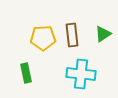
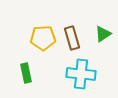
brown rectangle: moved 3 px down; rotated 10 degrees counterclockwise
